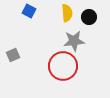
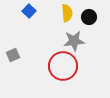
blue square: rotated 16 degrees clockwise
